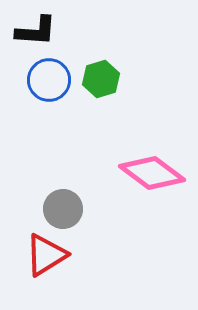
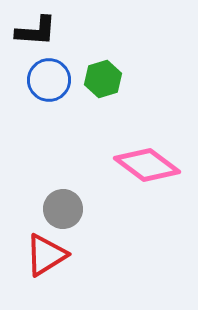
green hexagon: moved 2 px right
pink diamond: moved 5 px left, 8 px up
